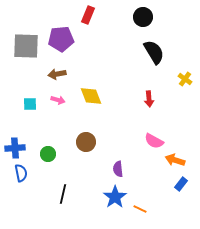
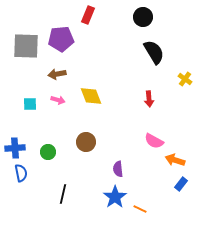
green circle: moved 2 px up
